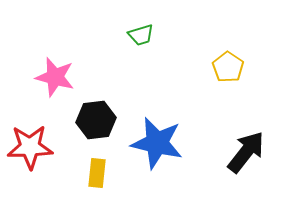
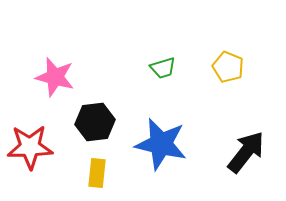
green trapezoid: moved 22 px right, 33 px down
yellow pentagon: rotated 12 degrees counterclockwise
black hexagon: moved 1 px left, 2 px down
blue star: moved 4 px right, 1 px down
